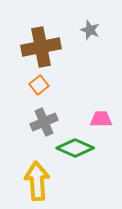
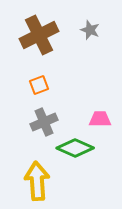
brown cross: moved 2 px left, 12 px up; rotated 15 degrees counterclockwise
orange square: rotated 18 degrees clockwise
pink trapezoid: moved 1 px left
